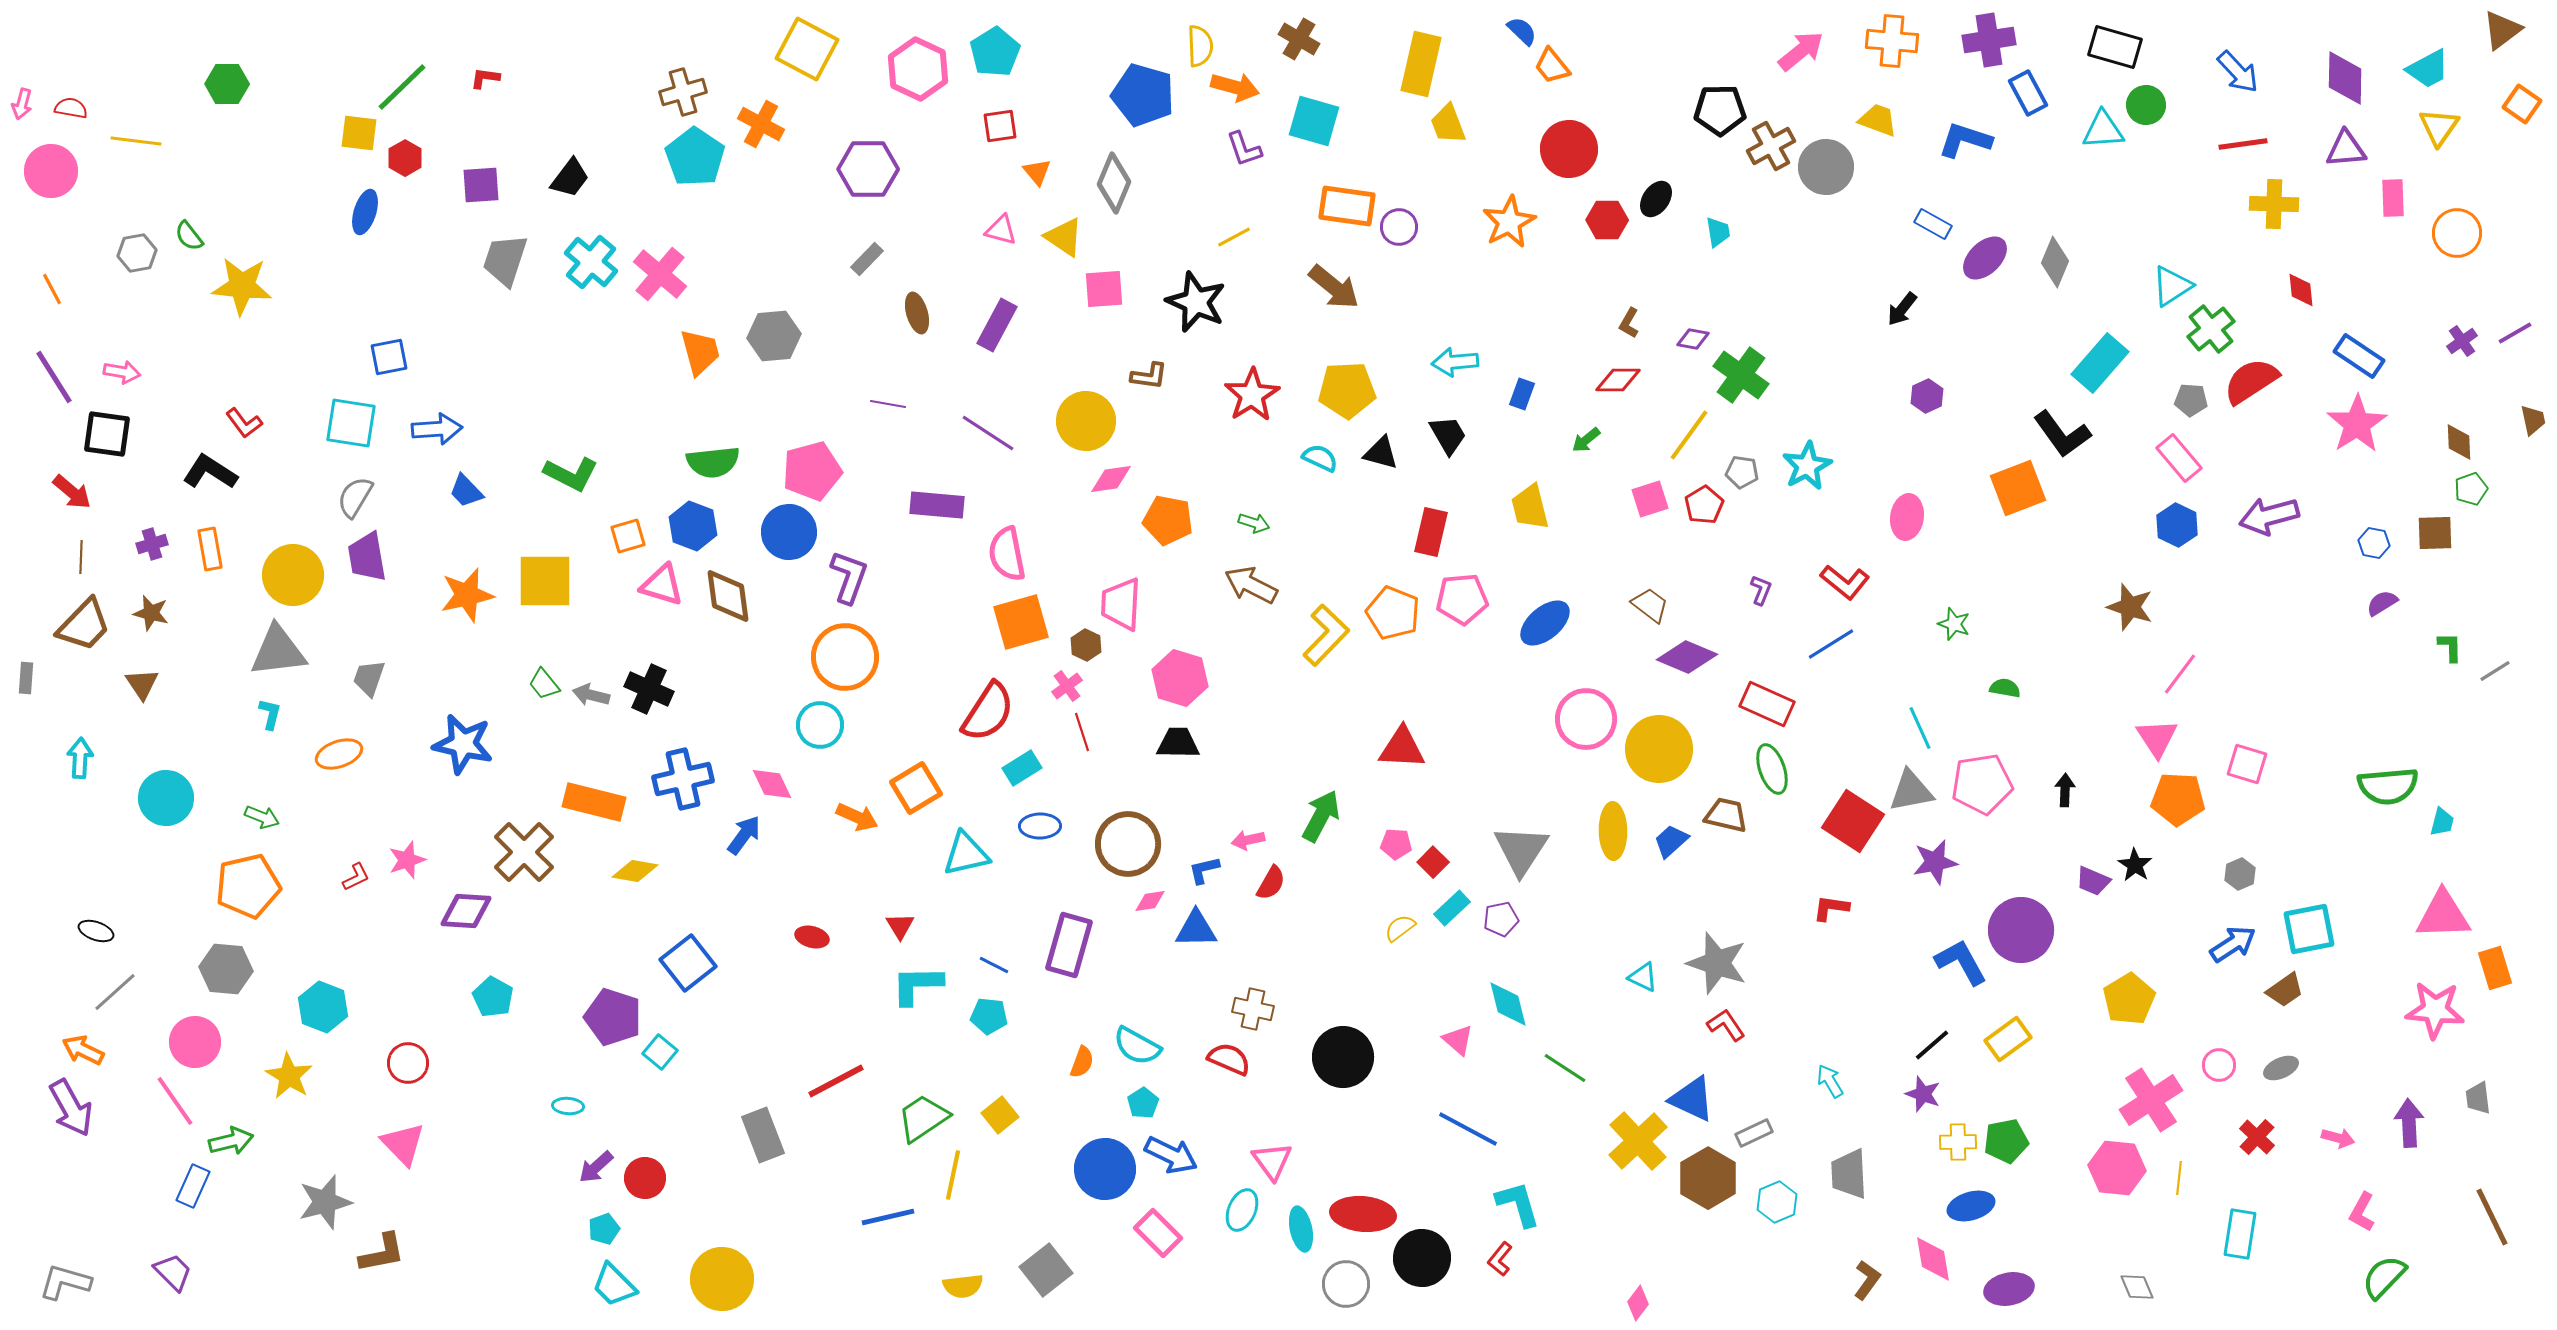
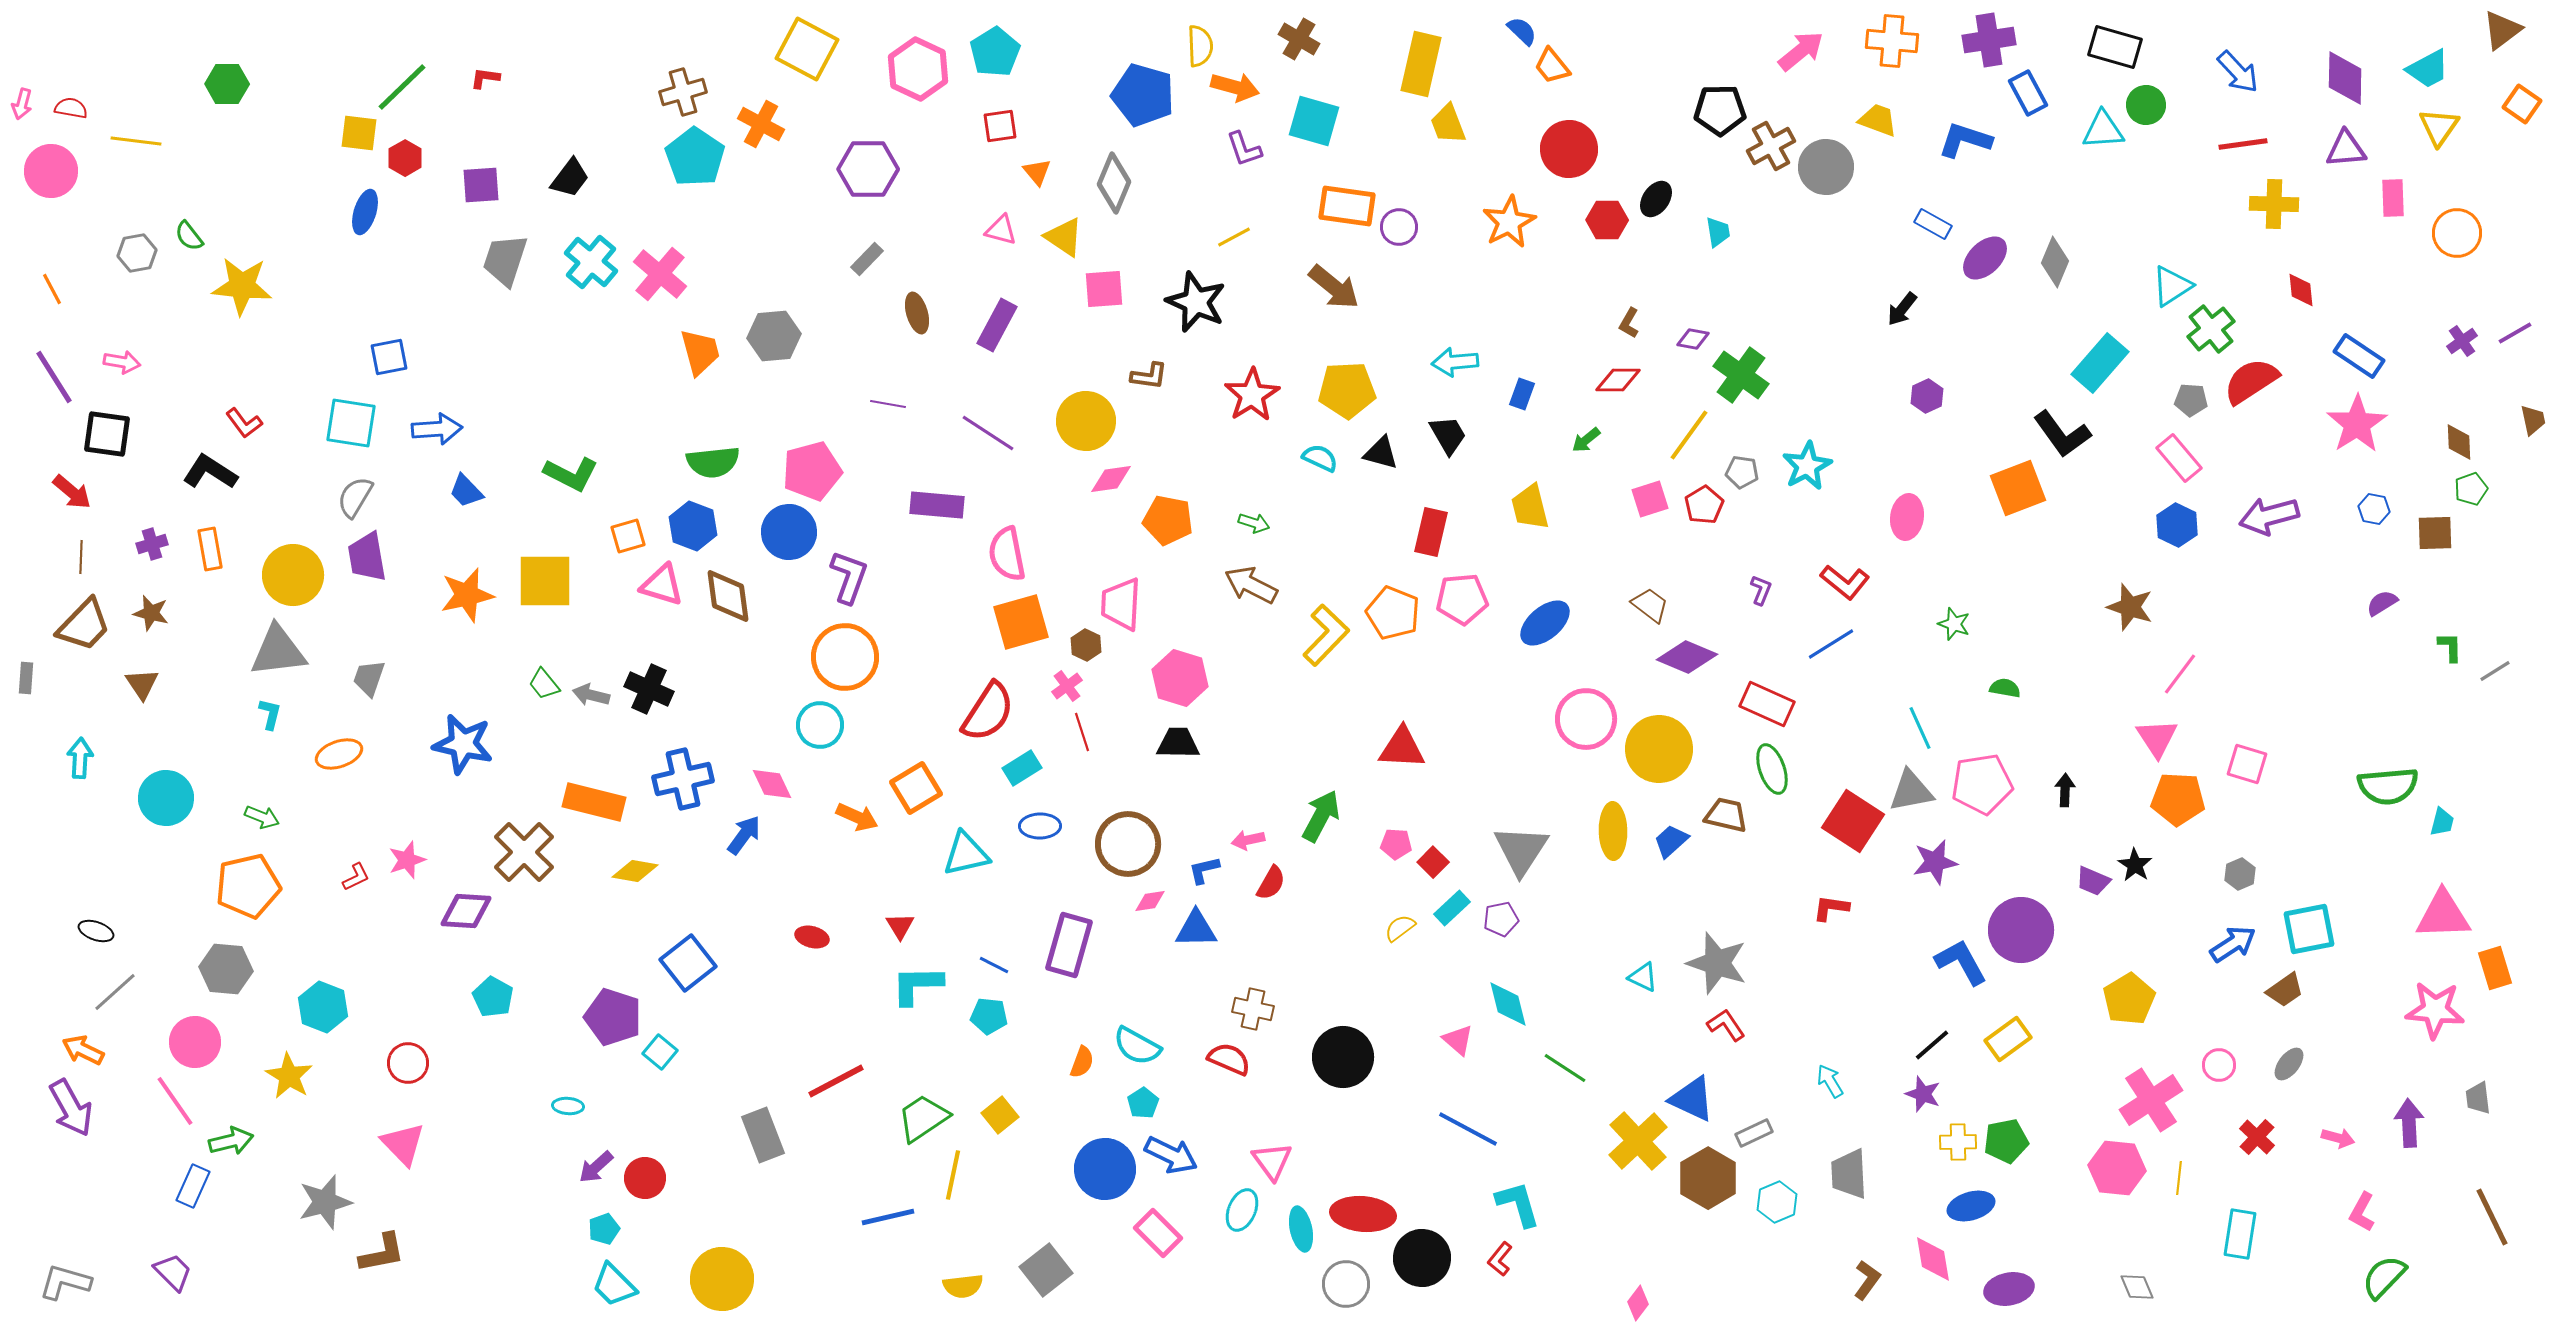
pink arrow at (122, 372): moved 10 px up
blue hexagon at (2374, 543): moved 34 px up
gray ellipse at (2281, 1068): moved 8 px right, 4 px up; rotated 28 degrees counterclockwise
